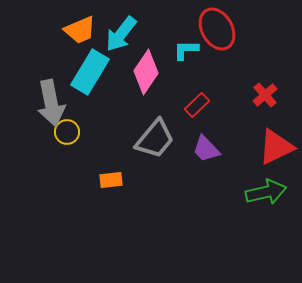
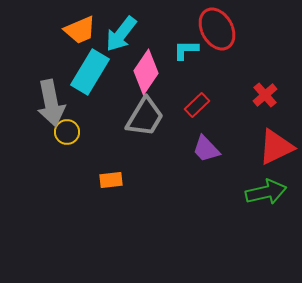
gray trapezoid: moved 10 px left, 22 px up; rotated 9 degrees counterclockwise
